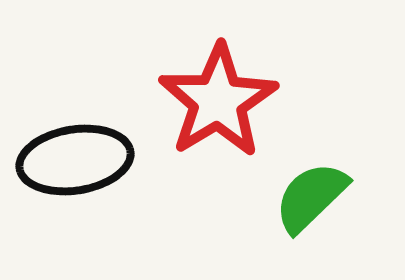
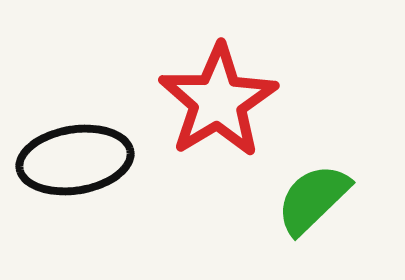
green semicircle: moved 2 px right, 2 px down
